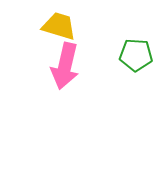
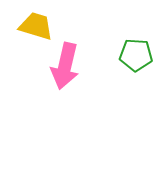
yellow trapezoid: moved 23 px left
